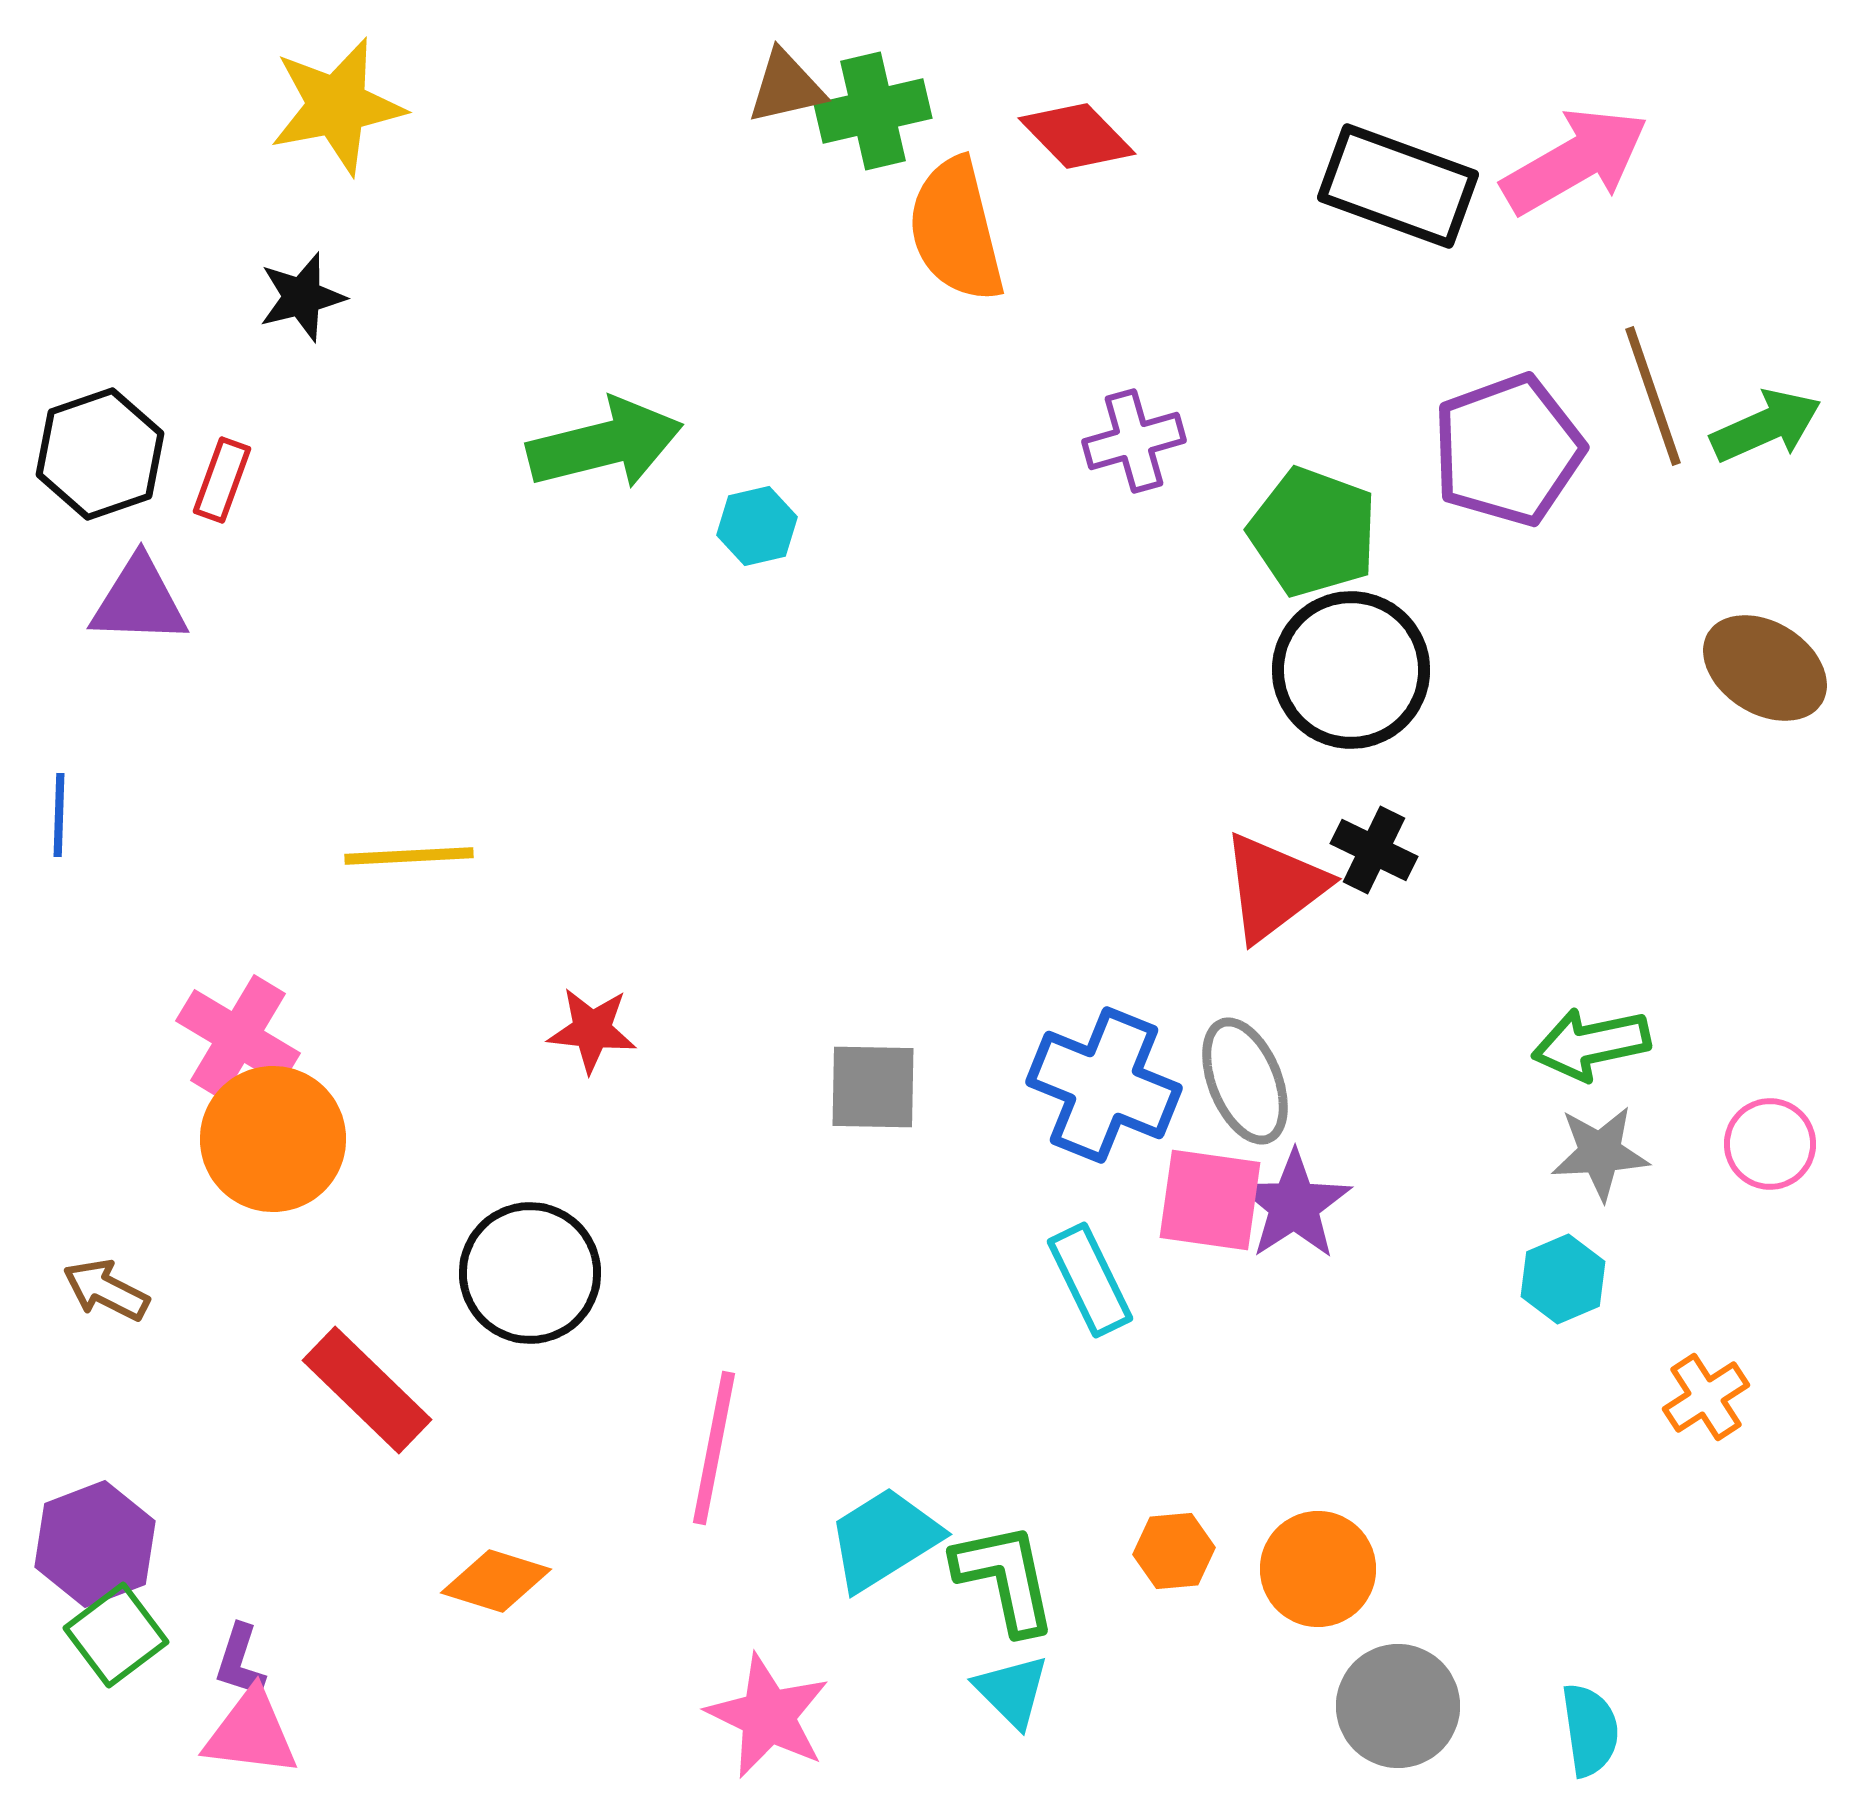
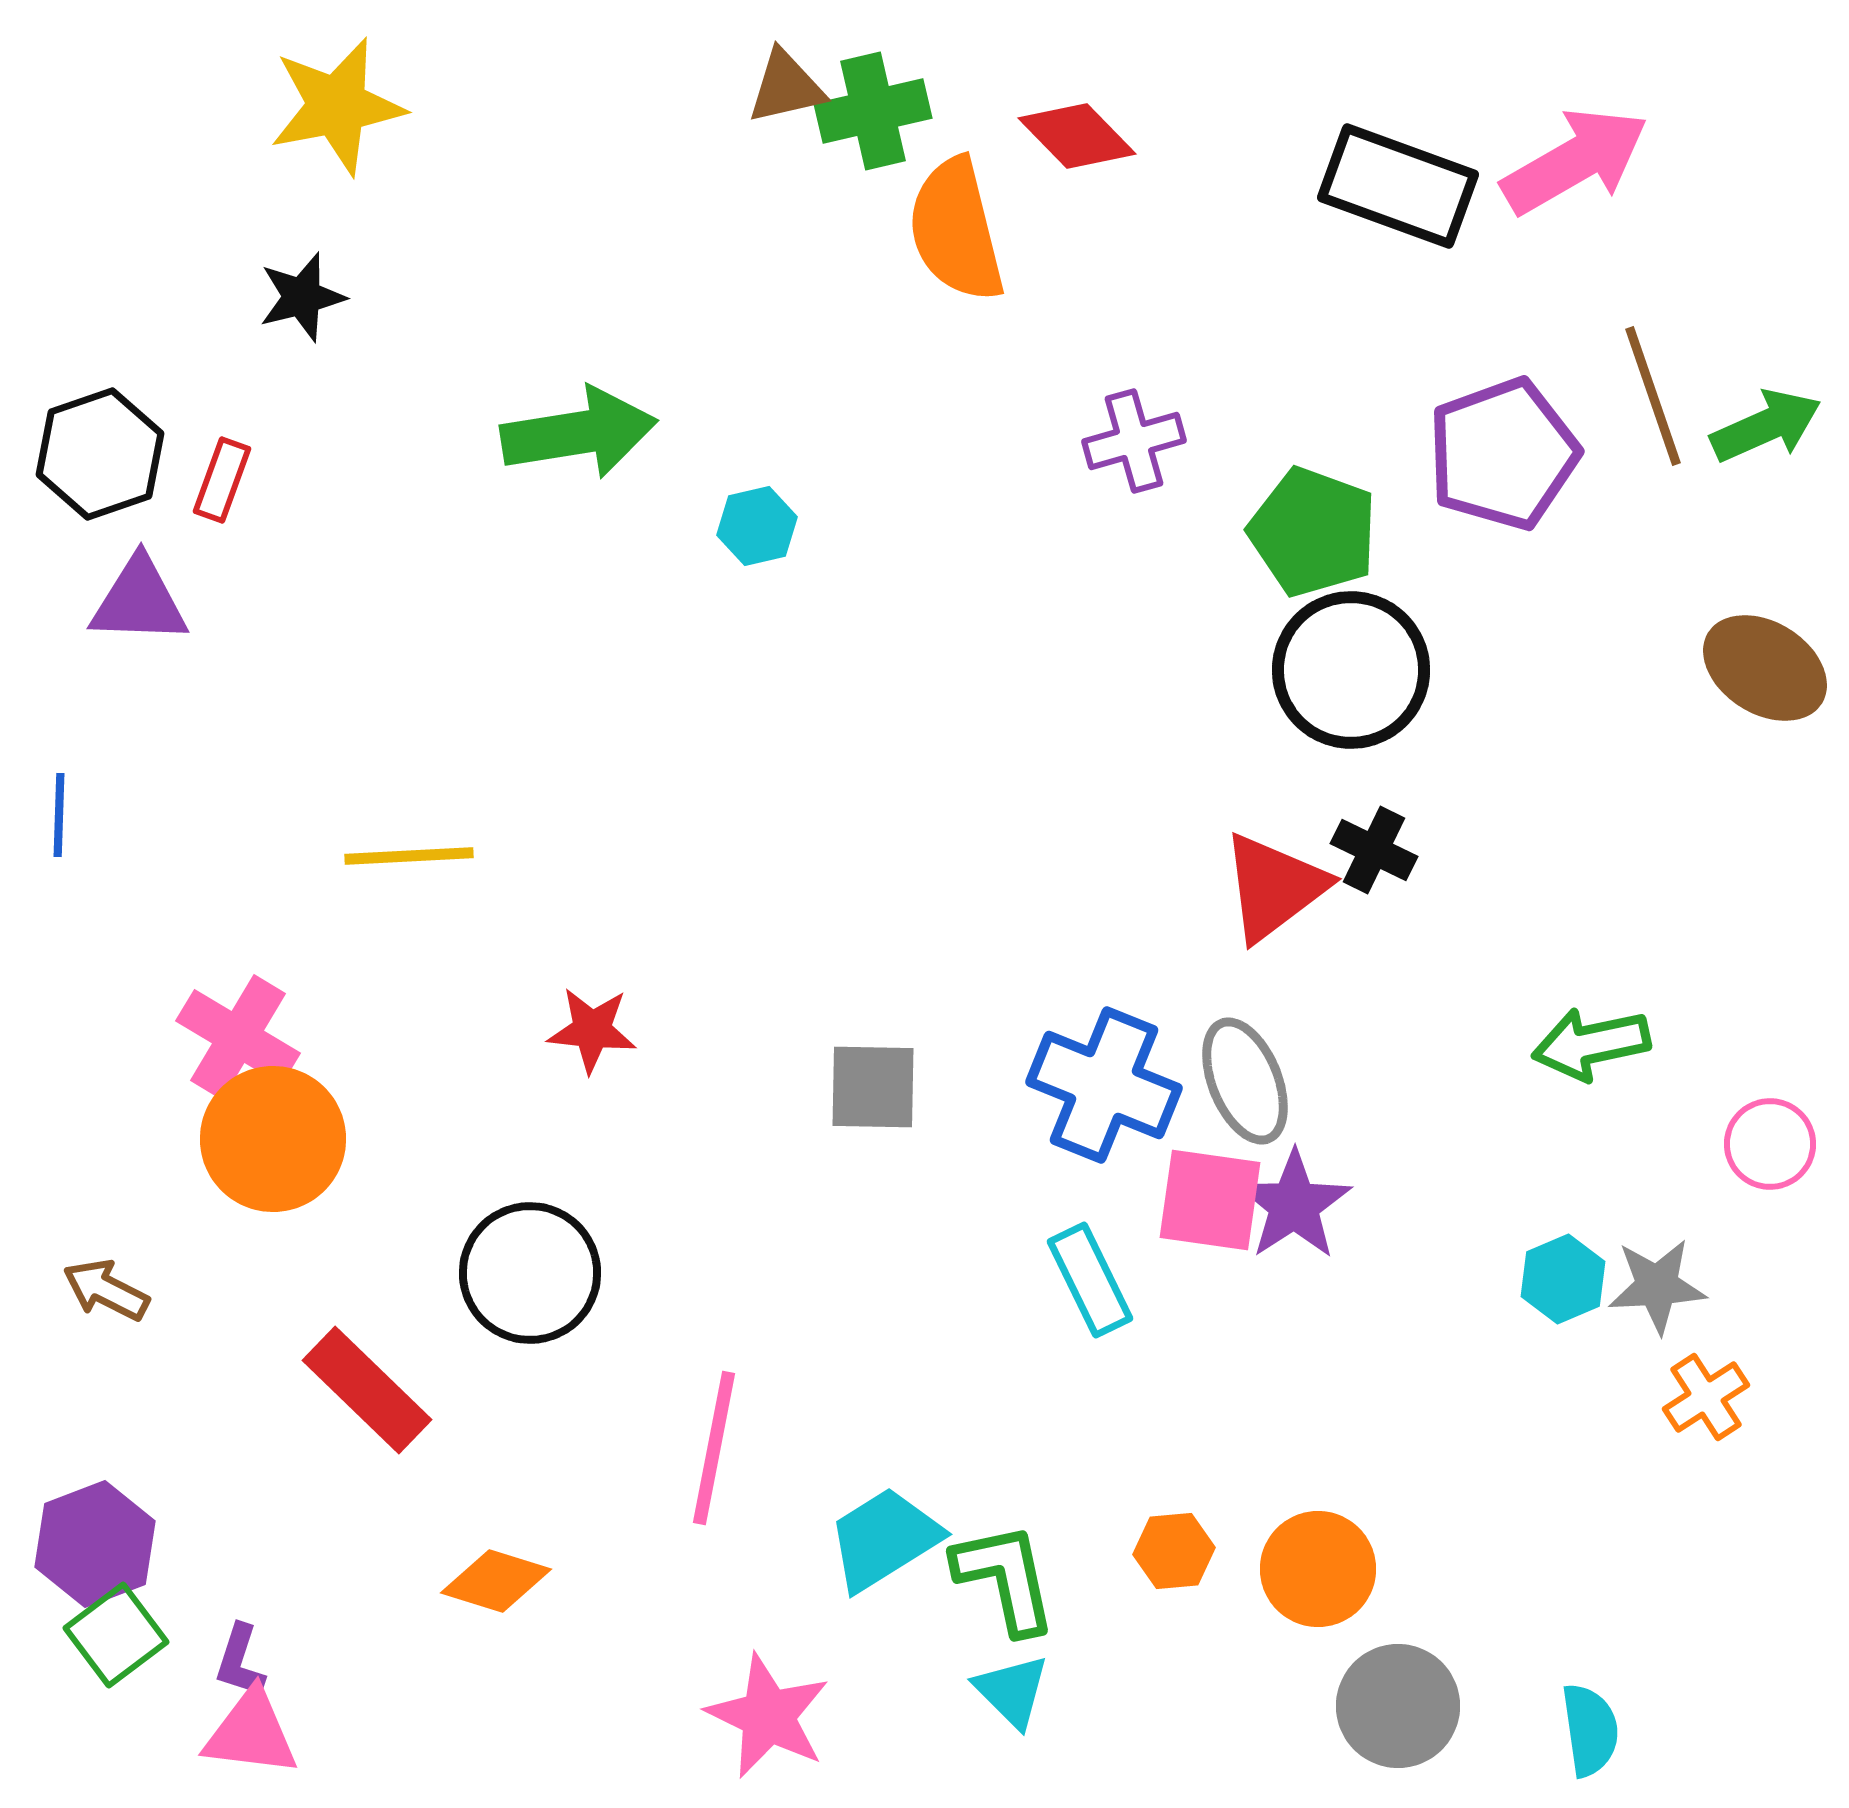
green arrow at (605, 444): moved 26 px left, 11 px up; rotated 5 degrees clockwise
purple pentagon at (1508, 450): moved 5 px left, 4 px down
gray star at (1600, 1153): moved 57 px right, 133 px down
